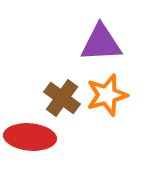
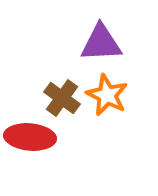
orange star: rotated 30 degrees counterclockwise
